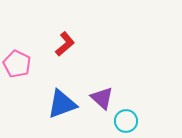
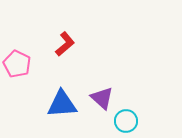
blue triangle: rotated 16 degrees clockwise
